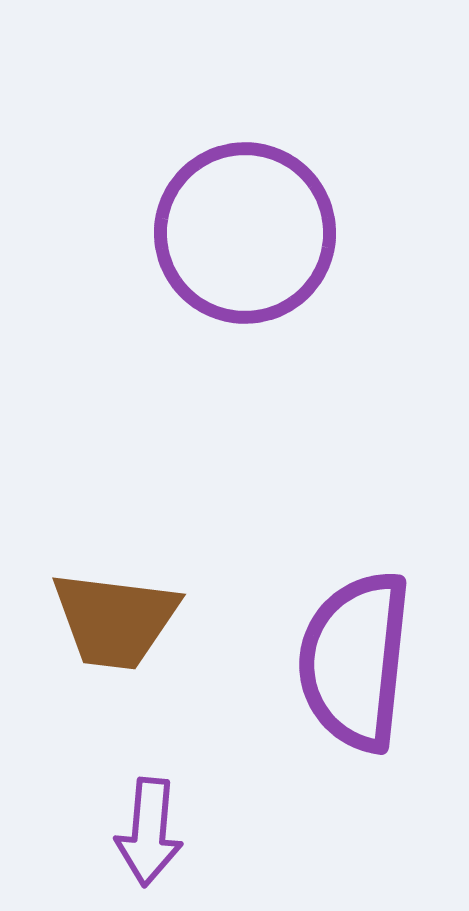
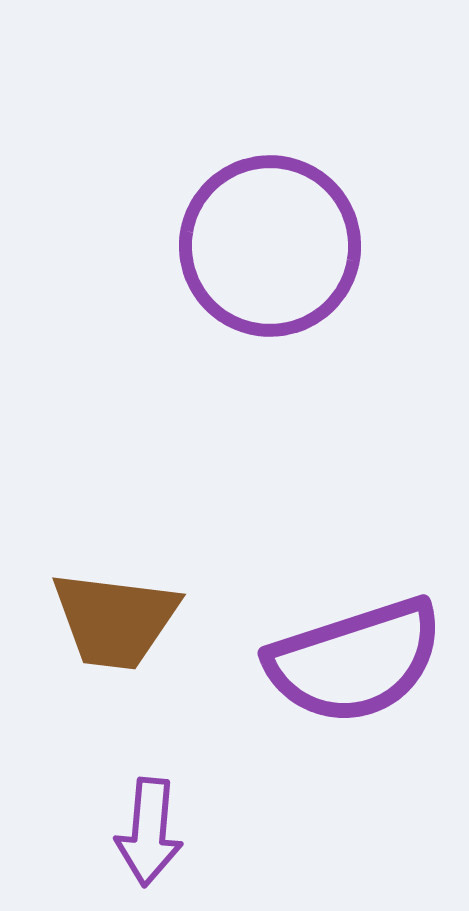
purple circle: moved 25 px right, 13 px down
purple semicircle: rotated 114 degrees counterclockwise
